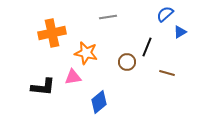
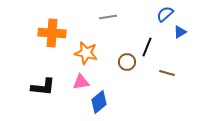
orange cross: rotated 16 degrees clockwise
pink triangle: moved 8 px right, 5 px down
